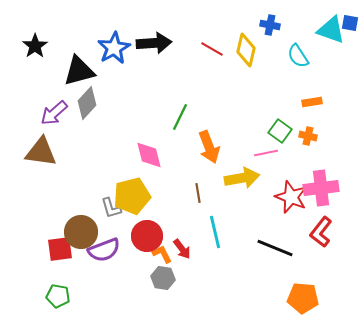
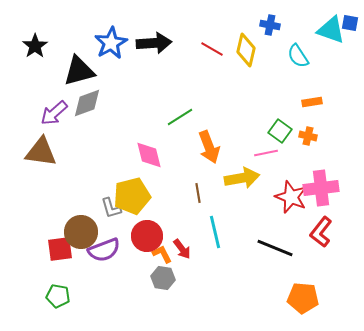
blue star: moved 3 px left, 5 px up
gray diamond: rotated 28 degrees clockwise
green line: rotated 32 degrees clockwise
